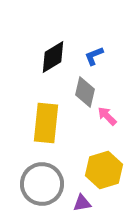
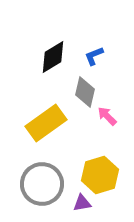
yellow rectangle: rotated 48 degrees clockwise
yellow hexagon: moved 4 px left, 5 px down
